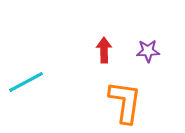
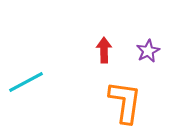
purple star: rotated 25 degrees counterclockwise
